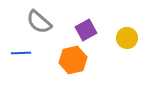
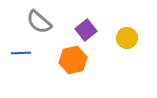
purple square: rotated 10 degrees counterclockwise
